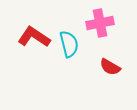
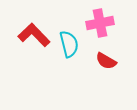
red L-shape: moved 2 px up; rotated 12 degrees clockwise
red semicircle: moved 4 px left, 6 px up
